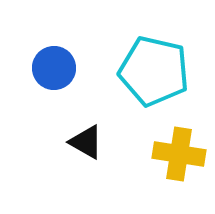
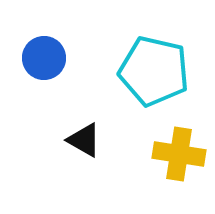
blue circle: moved 10 px left, 10 px up
black triangle: moved 2 px left, 2 px up
